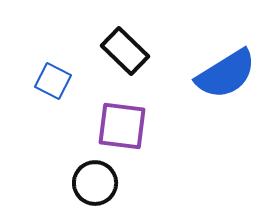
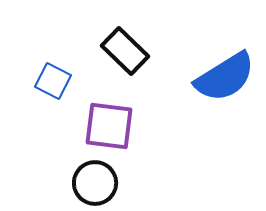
blue semicircle: moved 1 px left, 3 px down
purple square: moved 13 px left
